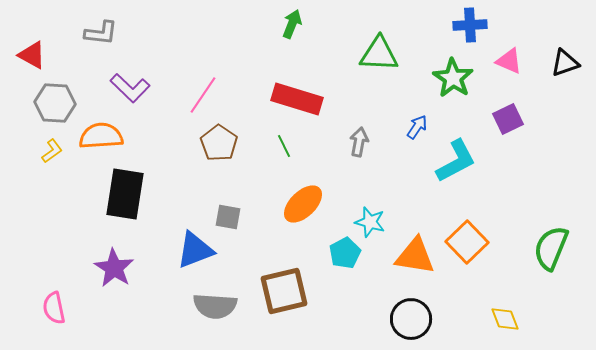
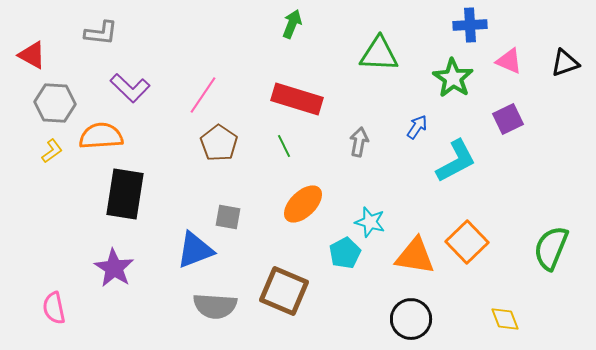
brown square: rotated 36 degrees clockwise
